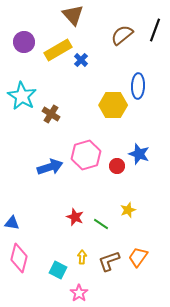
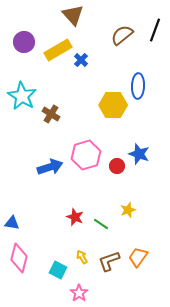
yellow arrow: rotated 32 degrees counterclockwise
